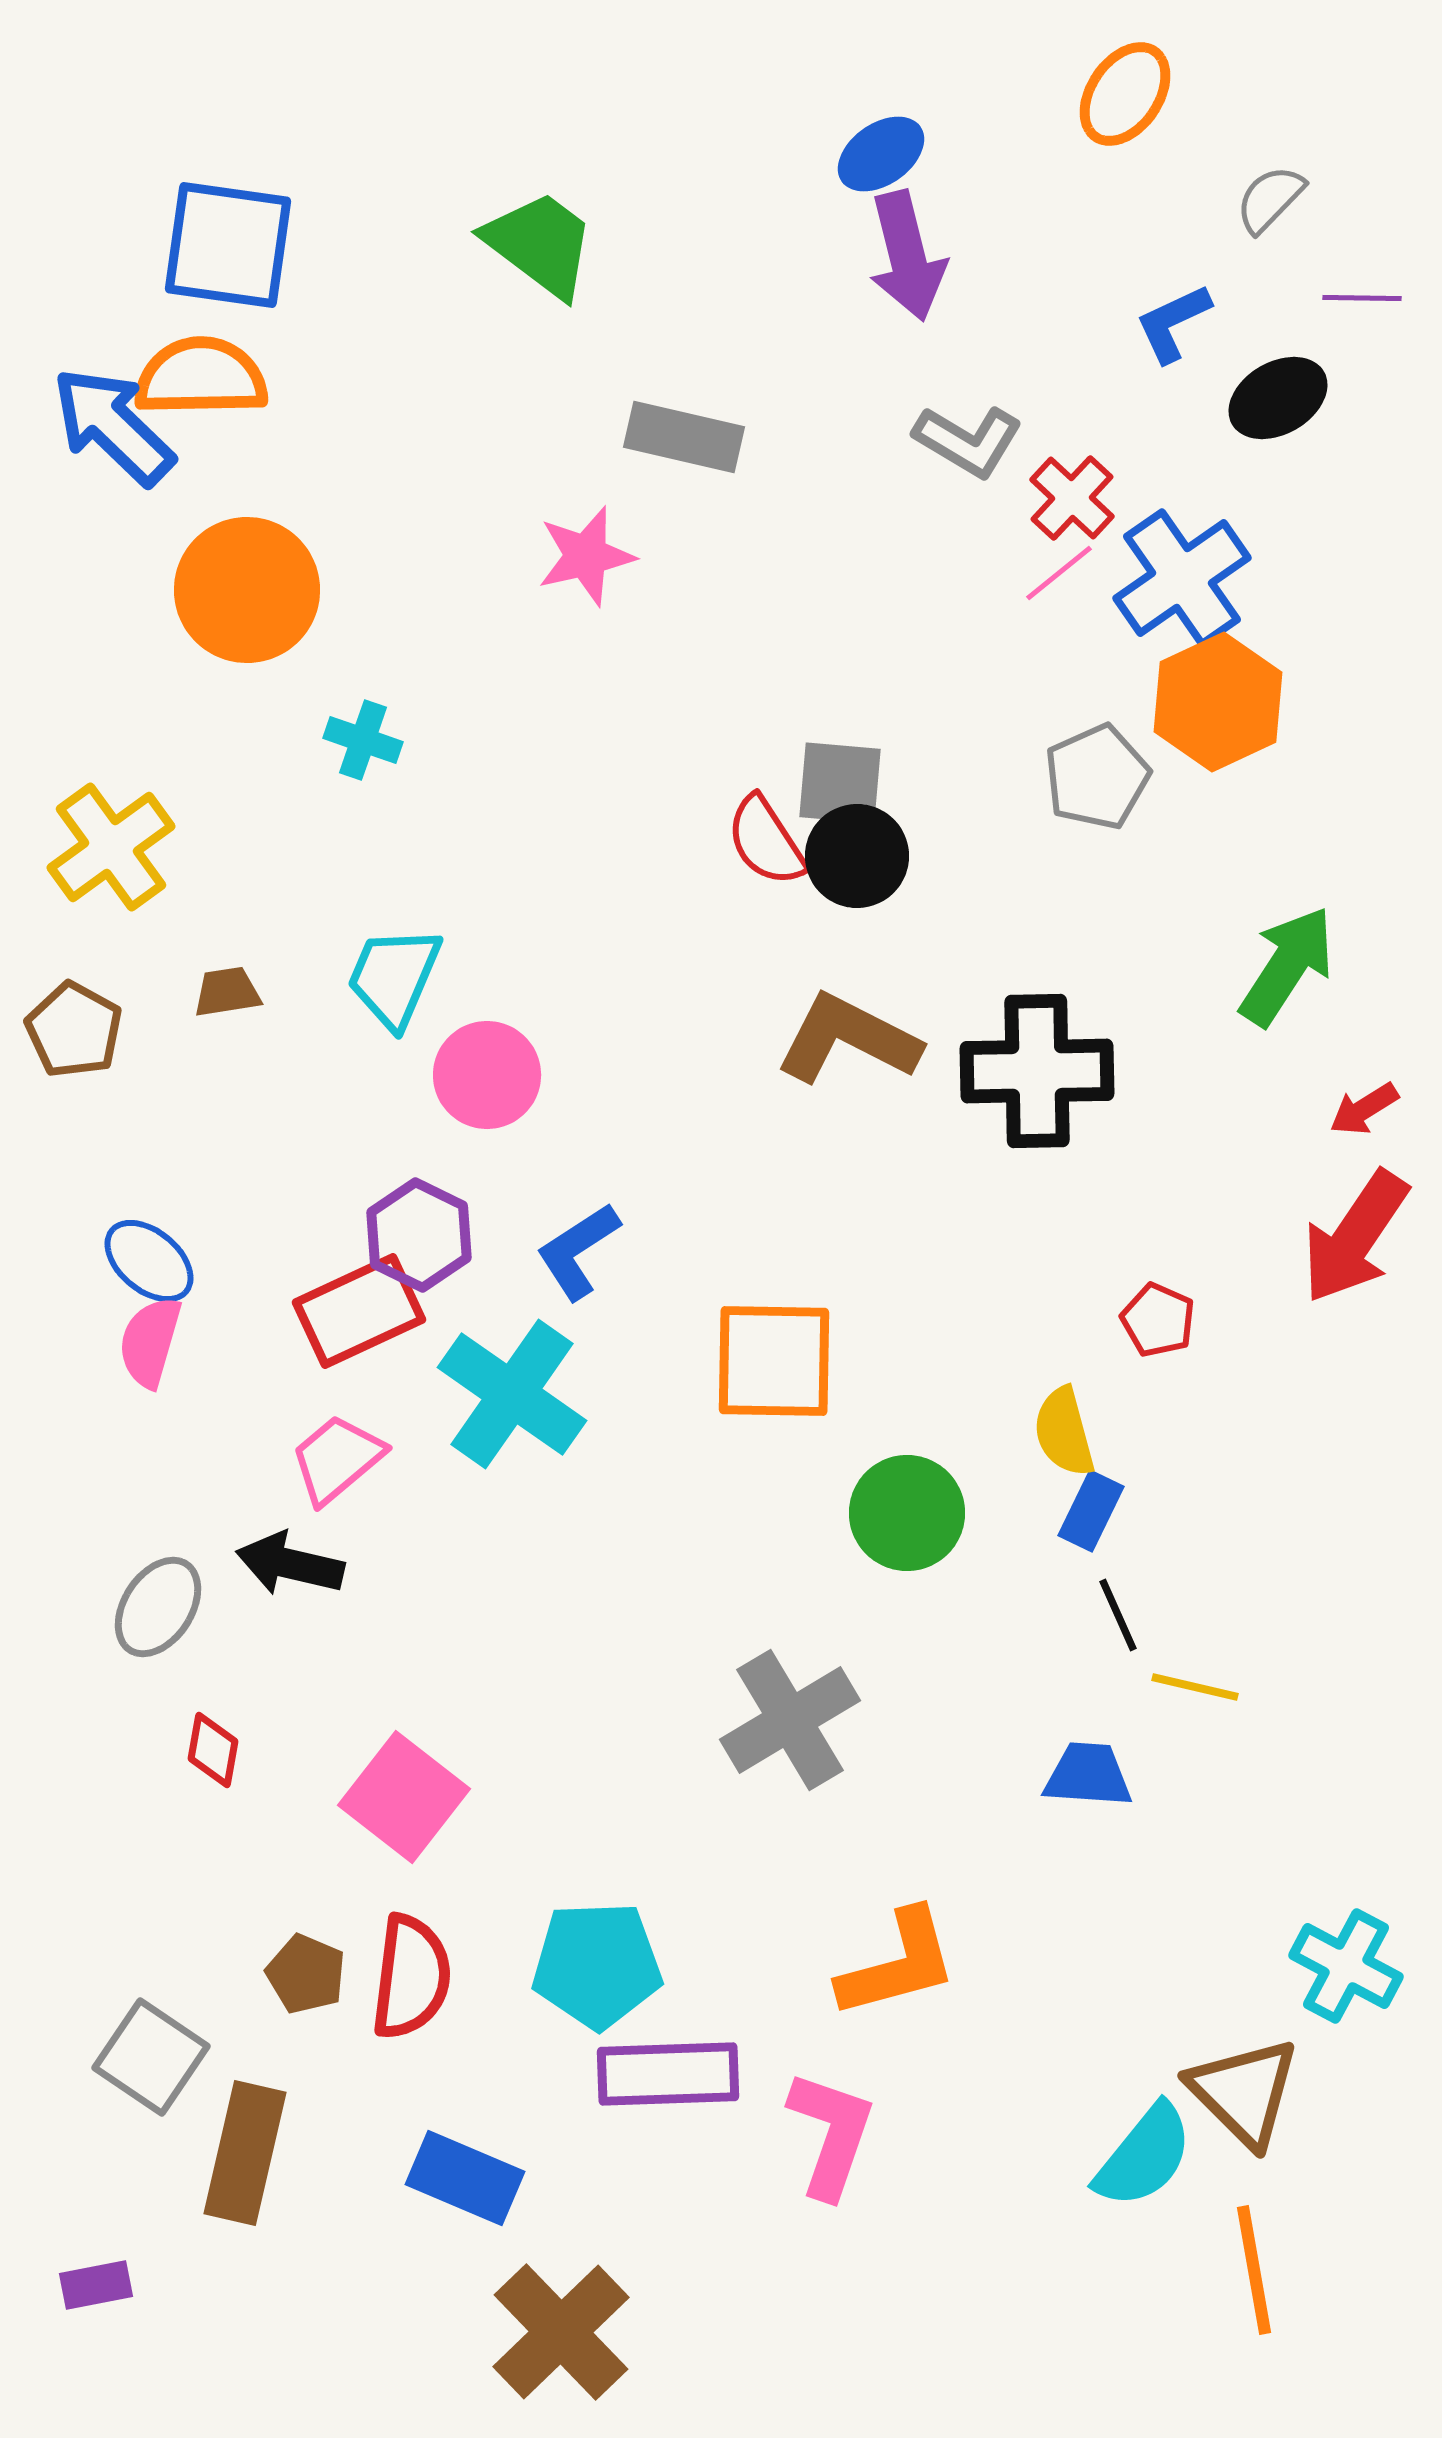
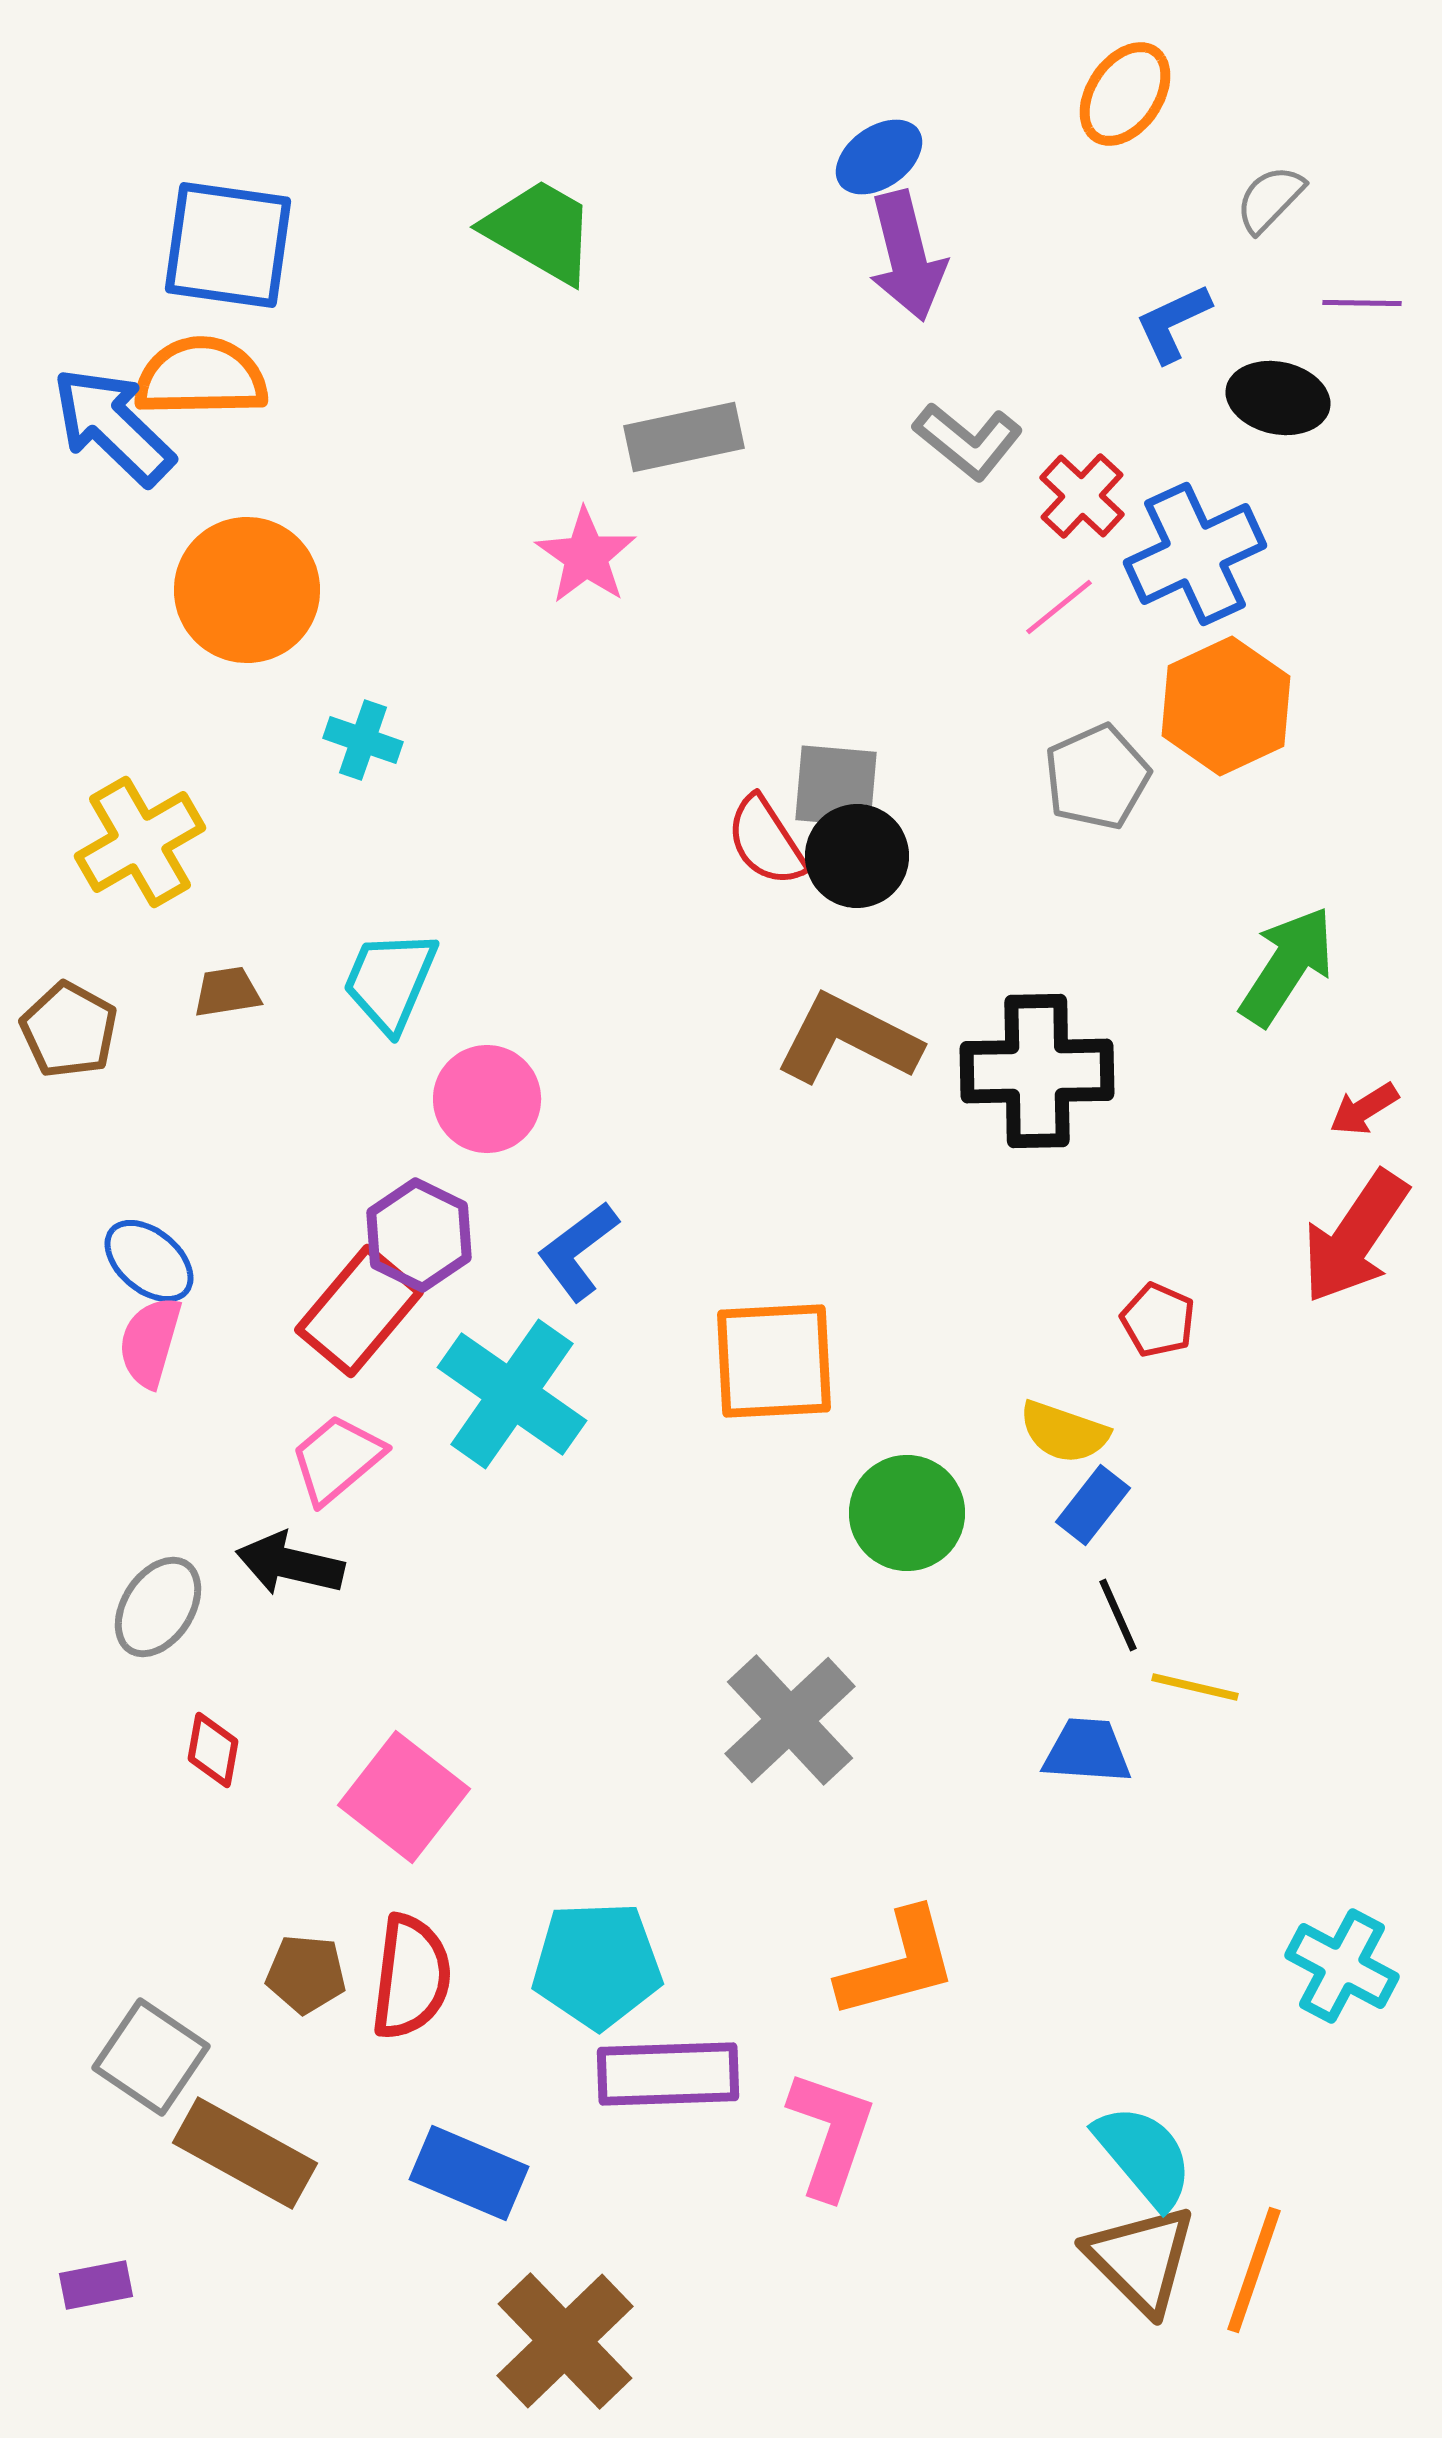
blue ellipse at (881, 154): moved 2 px left, 3 px down
green trapezoid at (540, 244): moved 13 px up; rotated 7 degrees counterclockwise
purple line at (1362, 298): moved 5 px down
black ellipse at (1278, 398): rotated 42 degrees clockwise
gray rectangle at (684, 437): rotated 25 degrees counterclockwise
gray L-shape at (968, 441): rotated 8 degrees clockwise
red cross at (1072, 498): moved 10 px right, 2 px up
pink star at (586, 556): rotated 24 degrees counterclockwise
pink line at (1059, 573): moved 34 px down
blue cross at (1182, 578): moved 13 px right, 24 px up; rotated 10 degrees clockwise
orange hexagon at (1218, 702): moved 8 px right, 4 px down
gray square at (840, 783): moved 4 px left, 3 px down
yellow cross at (111, 847): moved 29 px right, 5 px up; rotated 6 degrees clockwise
cyan trapezoid at (394, 977): moved 4 px left, 4 px down
brown pentagon at (74, 1030): moved 5 px left
pink circle at (487, 1075): moved 24 px down
blue L-shape at (578, 1251): rotated 4 degrees counterclockwise
red rectangle at (359, 1311): rotated 25 degrees counterclockwise
orange square at (774, 1361): rotated 4 degrees counterclockwise
yellow semicircle at (1064, 1432): rotated 56 degrees counterclockwise
blue rectangle at (1091, 1511): moved 2 px right, 6 px up; rotated 12 degrees clockwise
gray cross at (790, 1720): rotated 12 degrees counterclockwise
blue trapezoid at (1088, 1775): moved 1 px left, 24 px up
cyan cross at (1346, 1966): moved 4 px left
brown pentagon at (306, 1974): rotated 18 degrees counterclockwise
brown triangle at (1244, 2092): moved 103 px left, 167 px down
brown rectangle at (245, 2153): rotated 74 degrees counterclockwise
cyan semicircle at (1144, 2156): rotated 79 degrees counterclockwise
blue rectangle at (465, 2178): moved 4 px right, 5 px up
orange line at (1254, 2270): rotated 29 degrees clockwise
brown cross at (561, 2332): moved 4 px right, 9 px down
